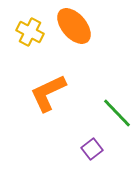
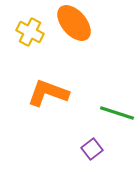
orange ellipse: moved 3 px up
orange L-shape: rotated 45 degrees clockwise
green line: rotated 28 degrees counterclockwise
